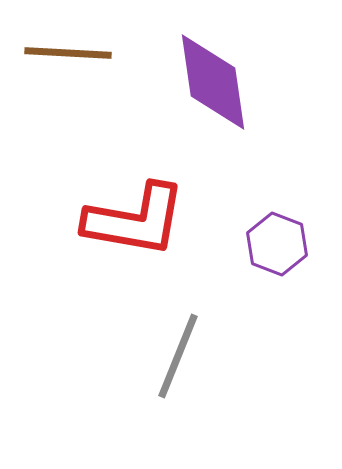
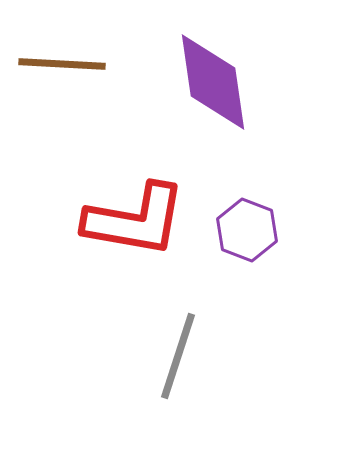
brown line: moved 6 px left, 11 px down
purple hexagon: moved 30 px left, 14 px up
gray line: rotated 4 degrees counterclockwise
